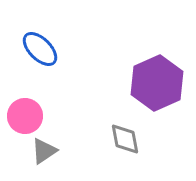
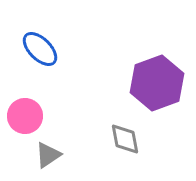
purple hexagon: rotated 4 degrees clockwise
gray triangle: moved 4 px right, 4 px down
